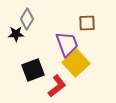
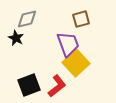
gray diamond: rotated 45 degrees clockwise
brown square: moved 6 px left, 4 px up; rotated 12 degrees counterclockwise
black star: moved 4 px down; rotated 28 degrees clockwise
purple trapezoid: moved 1 px right
black square: moved 4 px left, 15 px down
